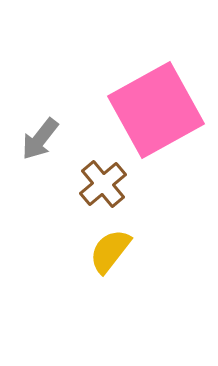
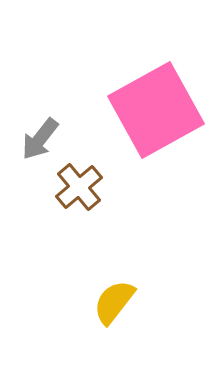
brown cross: moved 24 px left, 3 px down
yellow semicircle: moved 4 px right, 51 px down
